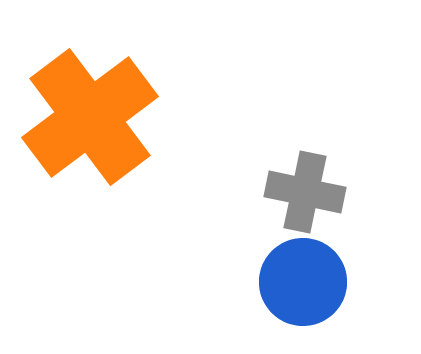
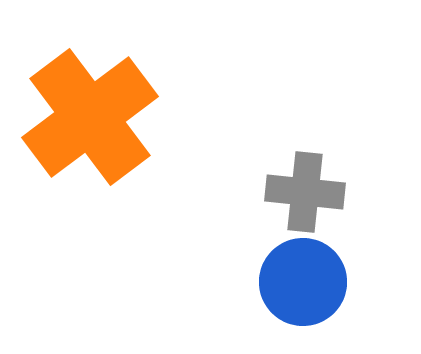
gray cross: rotated 6 degrees counterclockwise
